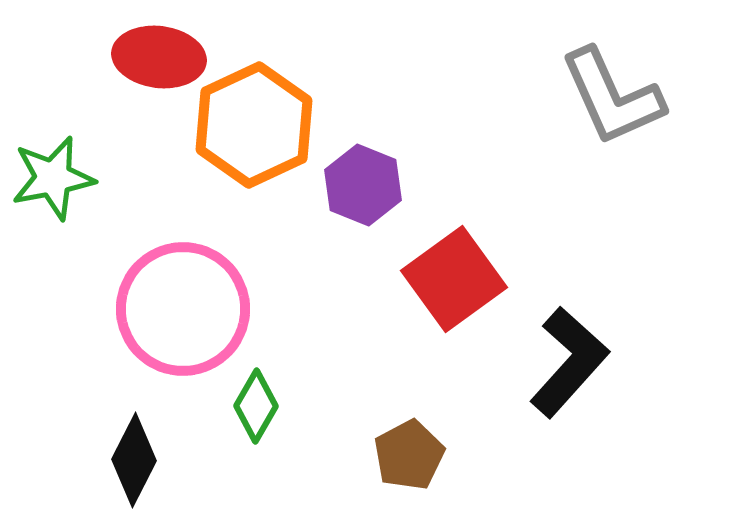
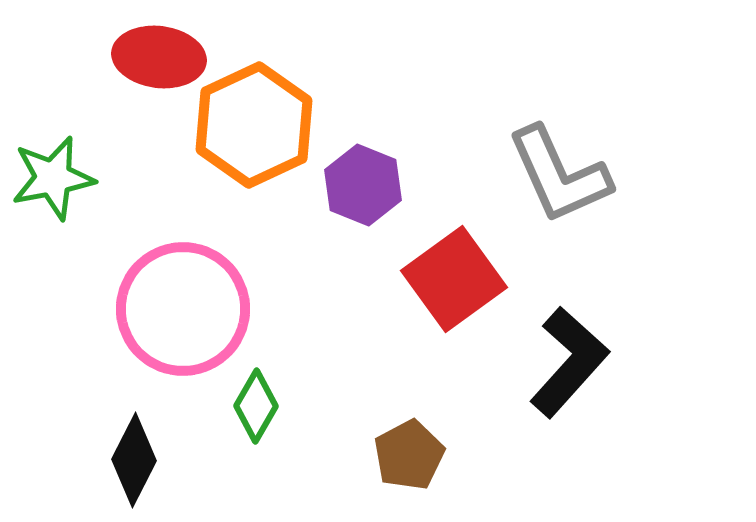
gray L-shape: moved 53 px left, 78 px down
